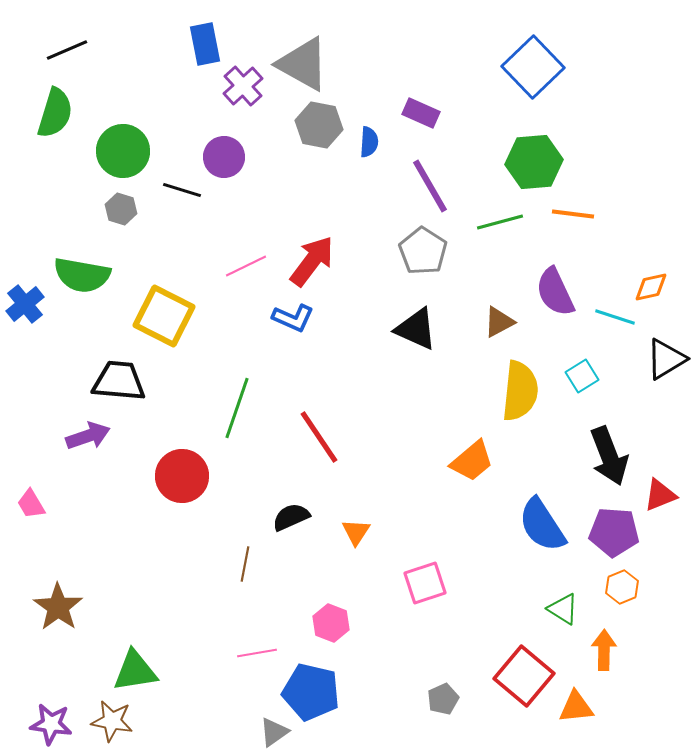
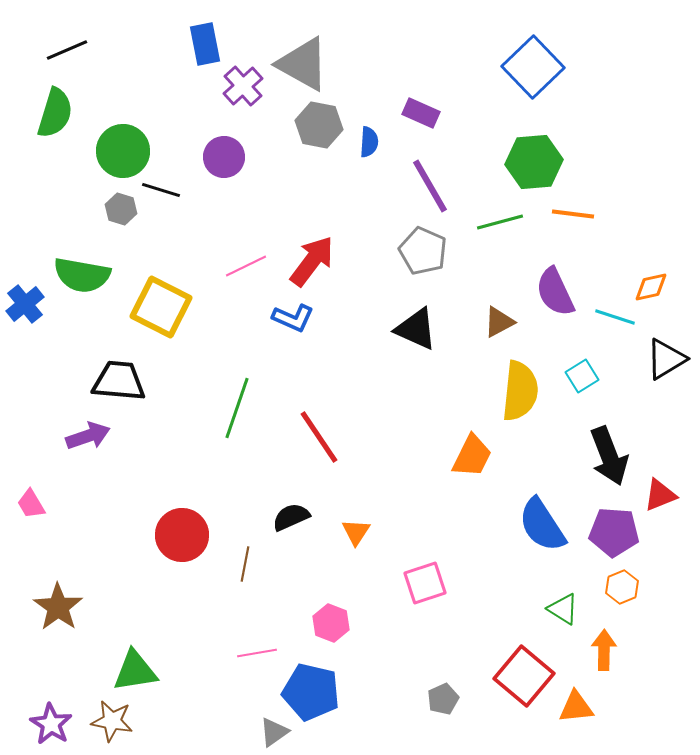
black line at (182, 190): moved 21 px left
gray pentagon at (423, 251): rotated 9 degrees counterclockwise
yellow square at (164, 316): moved 3 px left, 9 px up
orange trapezoid at (472, 461): moved 5 px up; rotated 24 degrees counterclockwise
red circle at (182, 476): moved 59 px down
purple star at (51, 724): rotated 24 degrees clockwise
